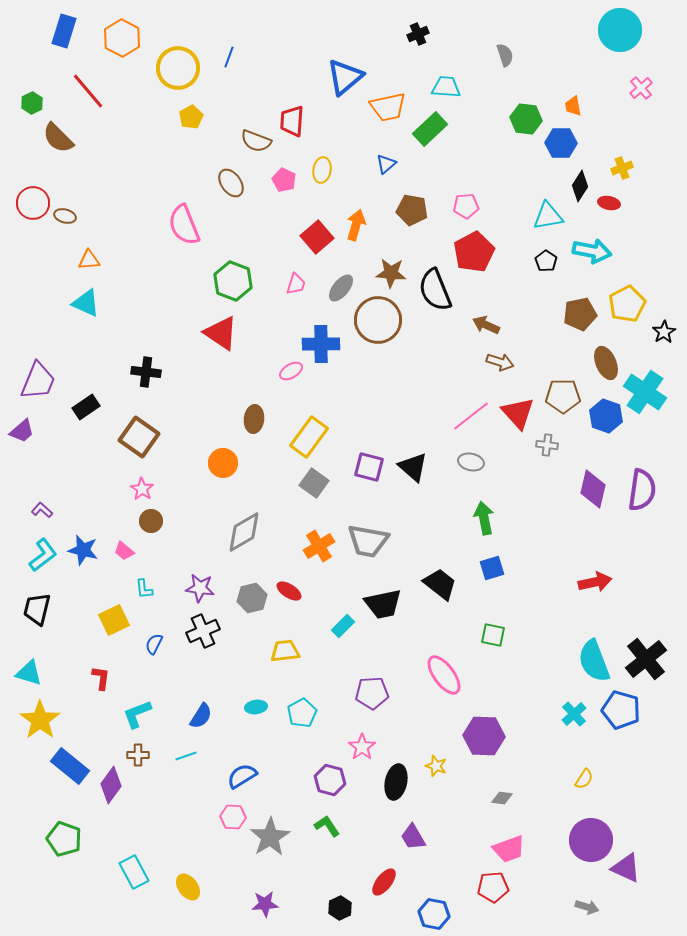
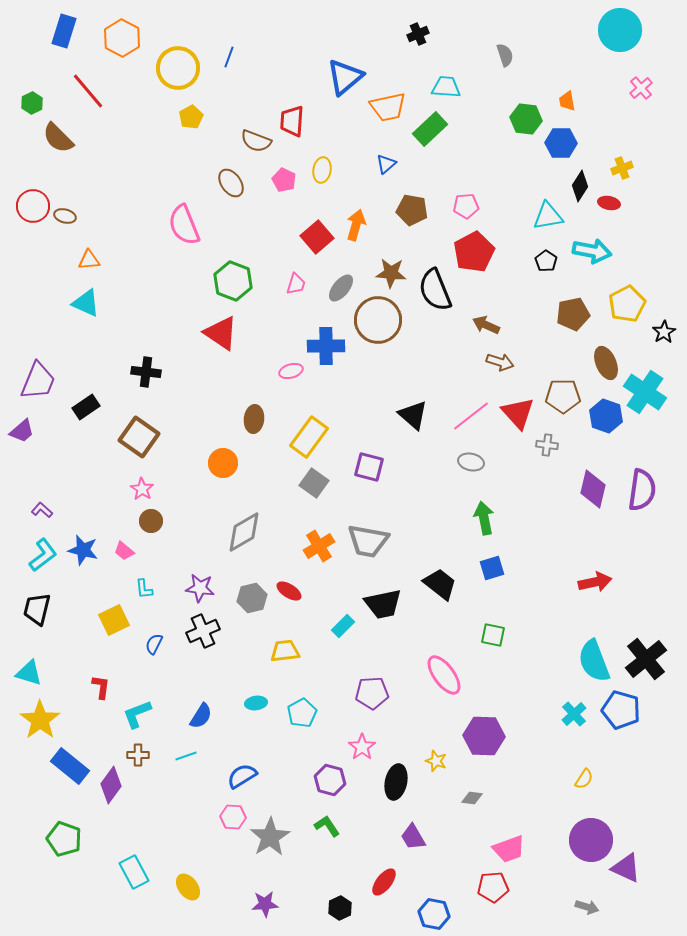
orange trapezoid at (573, 106): moved 6 px left, 5 px up
red circle at (33, 203): moved 3 px down
brown pentagon at (580, 314): moved 7 px left
blue cross at (321, 344): moved 5 px right, 2 px down
pink ellipse at (291, 371): rotated 15 degrees clockwise
black triangle at (413, 467): moved 52 px up
red L-shape at (101, 678): moved 9 px down
cyan ellipse at (256, 707): moved 4 px up
yellow star at (436, 766): moved 5 px up
gray diamond at (502, 798): moved 30 px left
